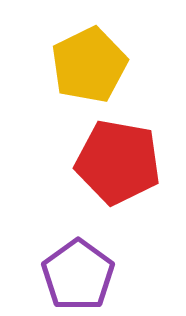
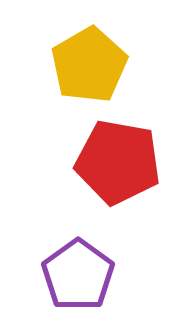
yellow pentagon: rotated 4 degrees counterclockwise
